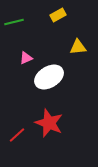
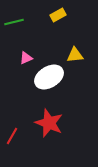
yellow triangle: moved 3 px left, 8 px down
red line: moved 5 px left, 1 px down; rotated 18 degrees counterclockwise
